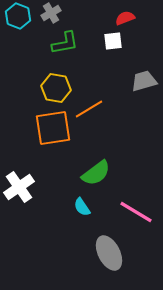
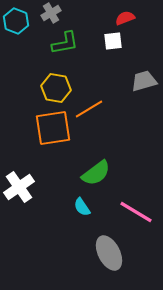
cyan hexagon: moved 2 px left, 5 px down
